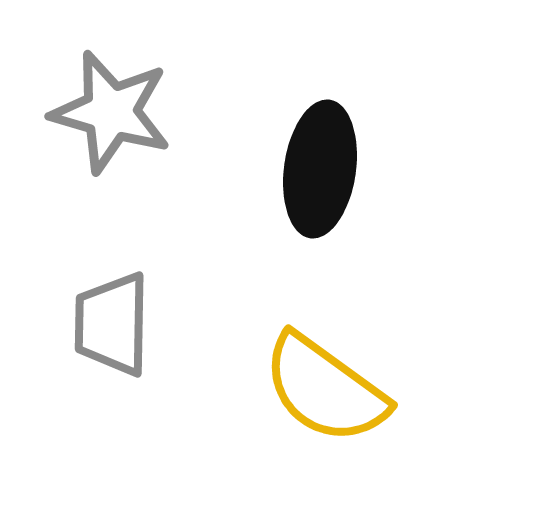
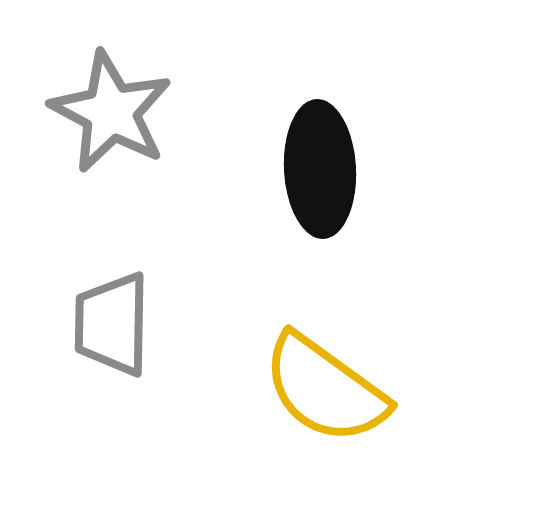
gray star: rotated 12 degrees clockwise
black ellipse: rotated 11 degrees counterclockwise
